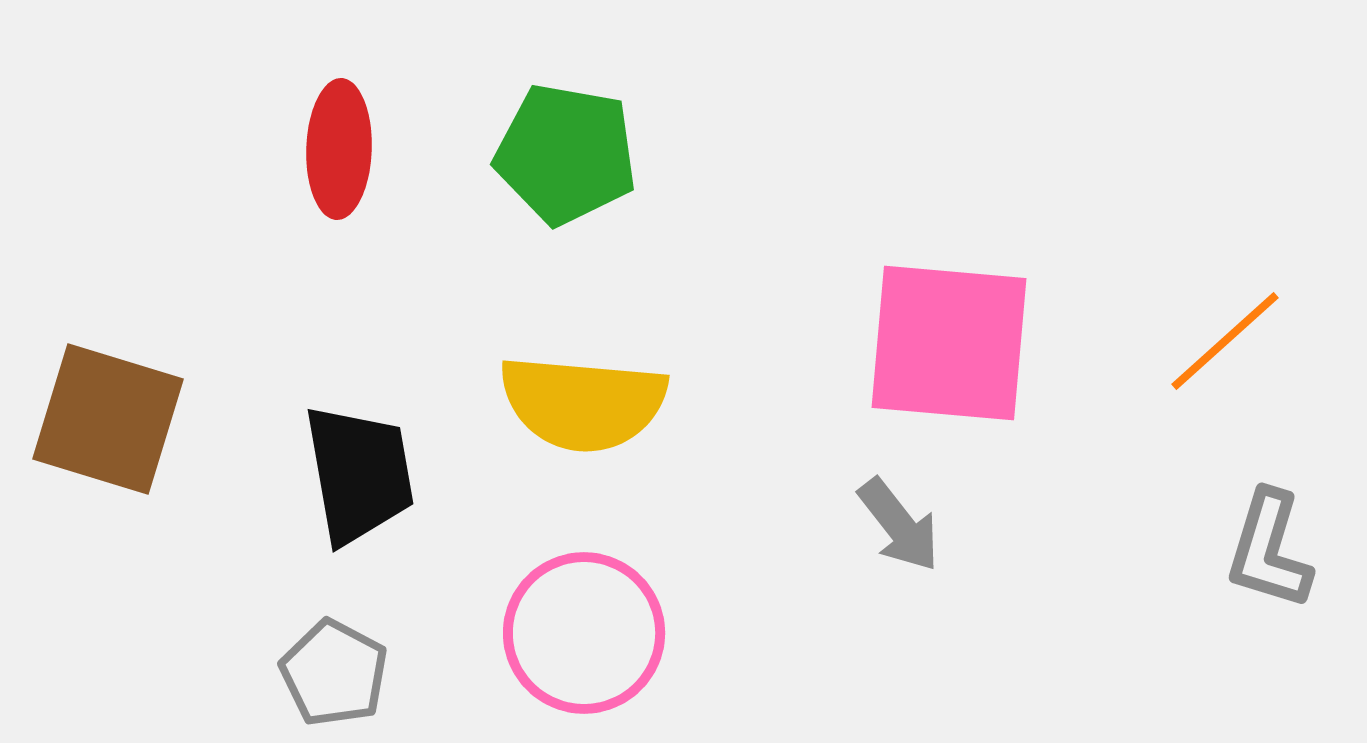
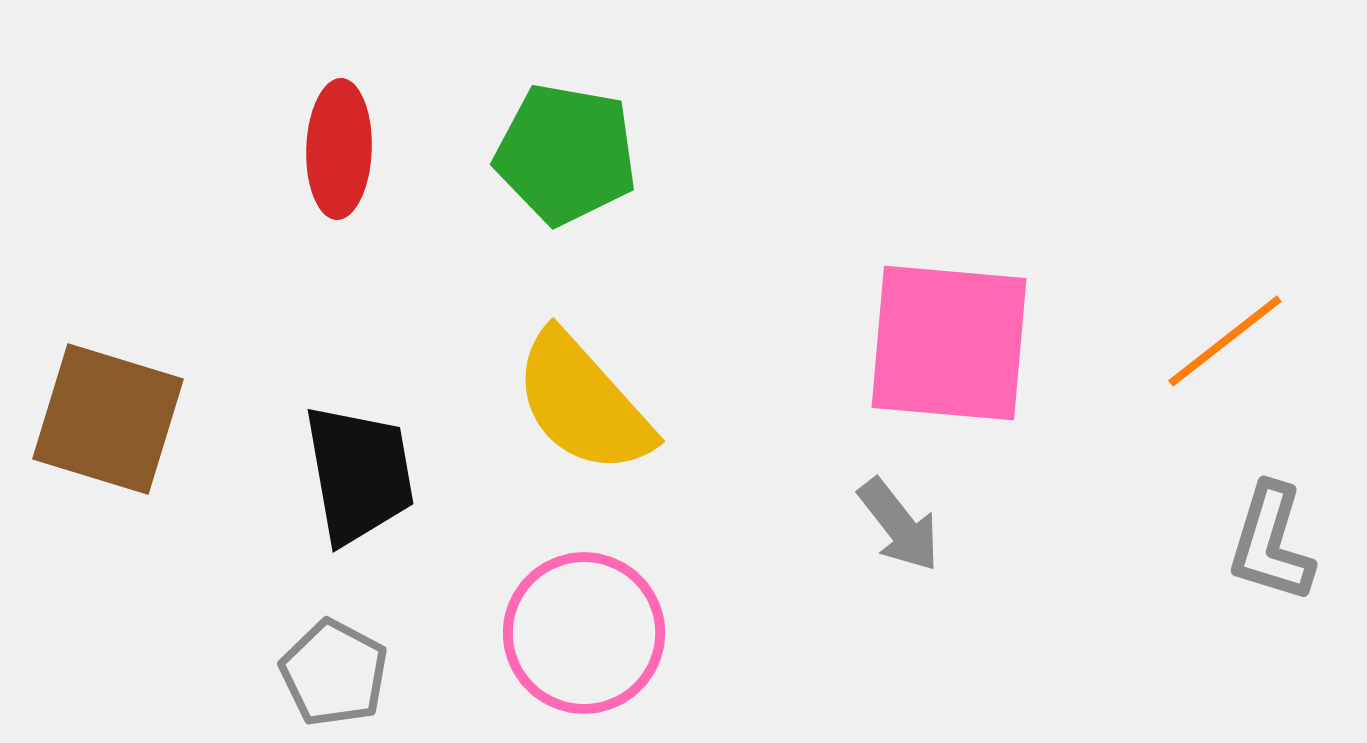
orange line: rotated 4 degrees clockwise
yellow semicircle: rotated 43 degrees clockwise
gray L-shape: moved 2 px right, 7 px up
